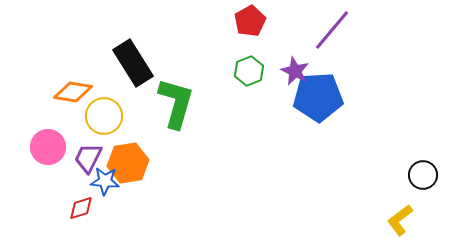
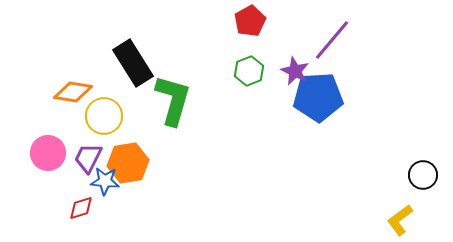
purple line: moved 10 px down
green L-shape: moved 3 px left, 3 px up
pink circle: moved 6 px down
